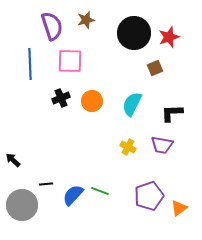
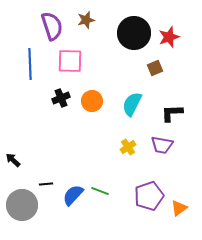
yellow cross: rotated 28 degrees clockwise
